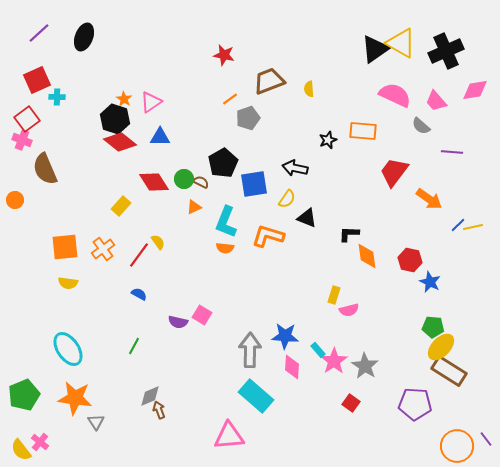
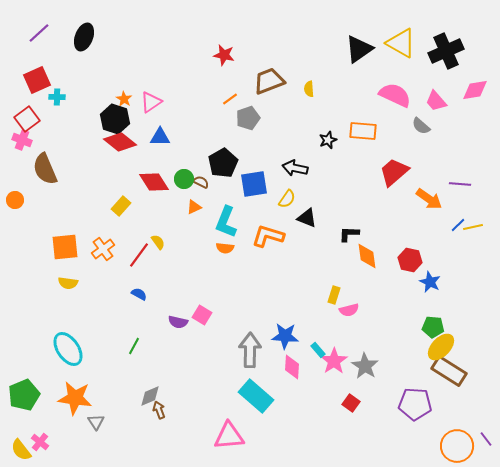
black triangle at (375, 49): moved 16 px left
purple line at (452, 152): moved 8 px right, 32 px down
red trapezoid at (394, 172): rotated 12 degrees clockwise
